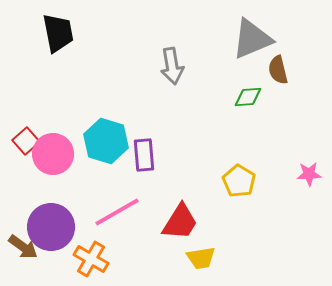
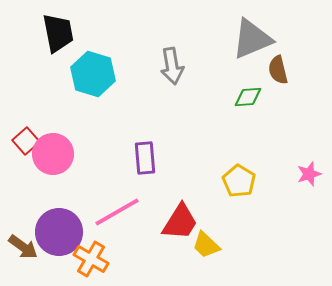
cyan hexagon: moved 13 px left, 67 px up
purple rectangle: moved 1 px right, 3 px down
pink star: rotated 15 degrees counterclockwise
purple circle: moved 8 px right, 5 px down
yellow trapezoid: moved 5 px right, 13 px up; rotated 52 degrees clockwise
